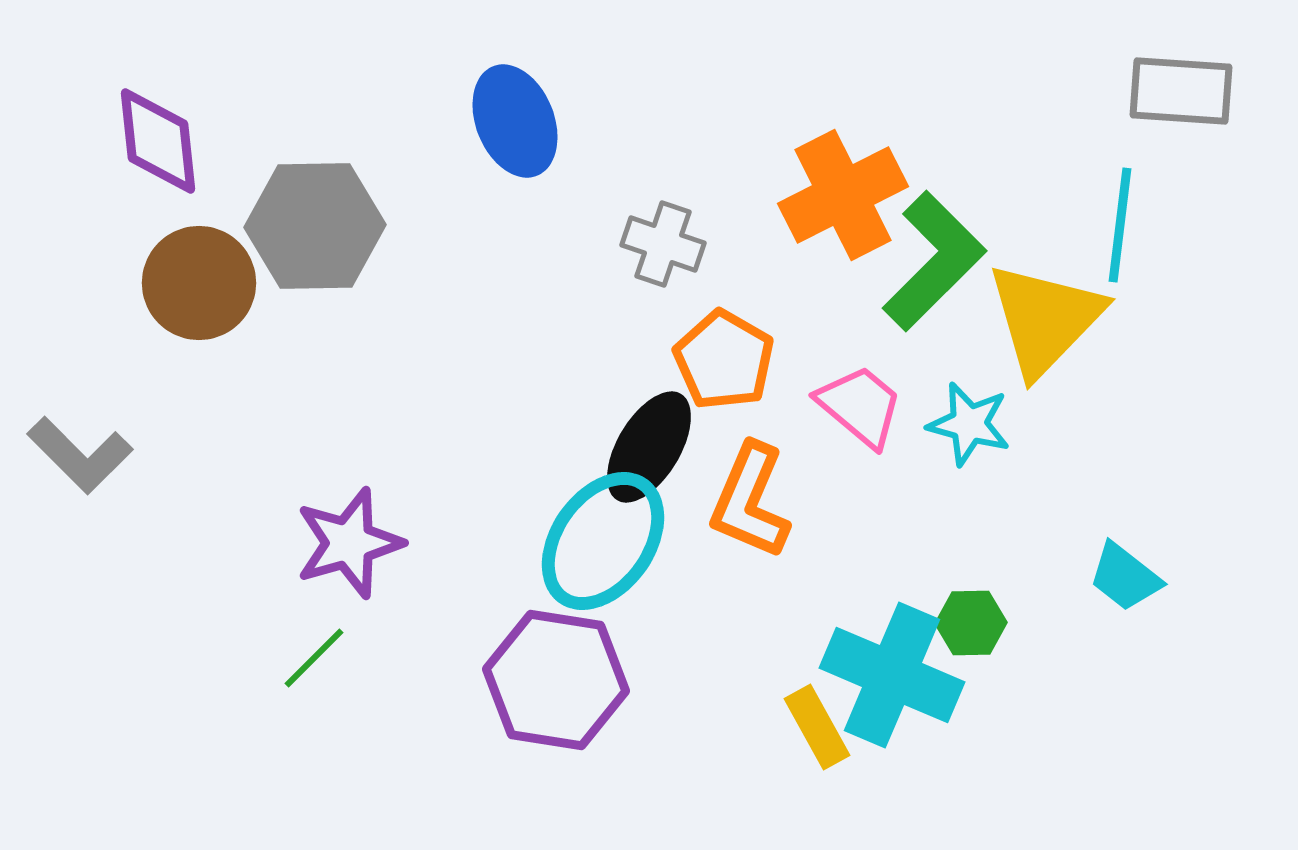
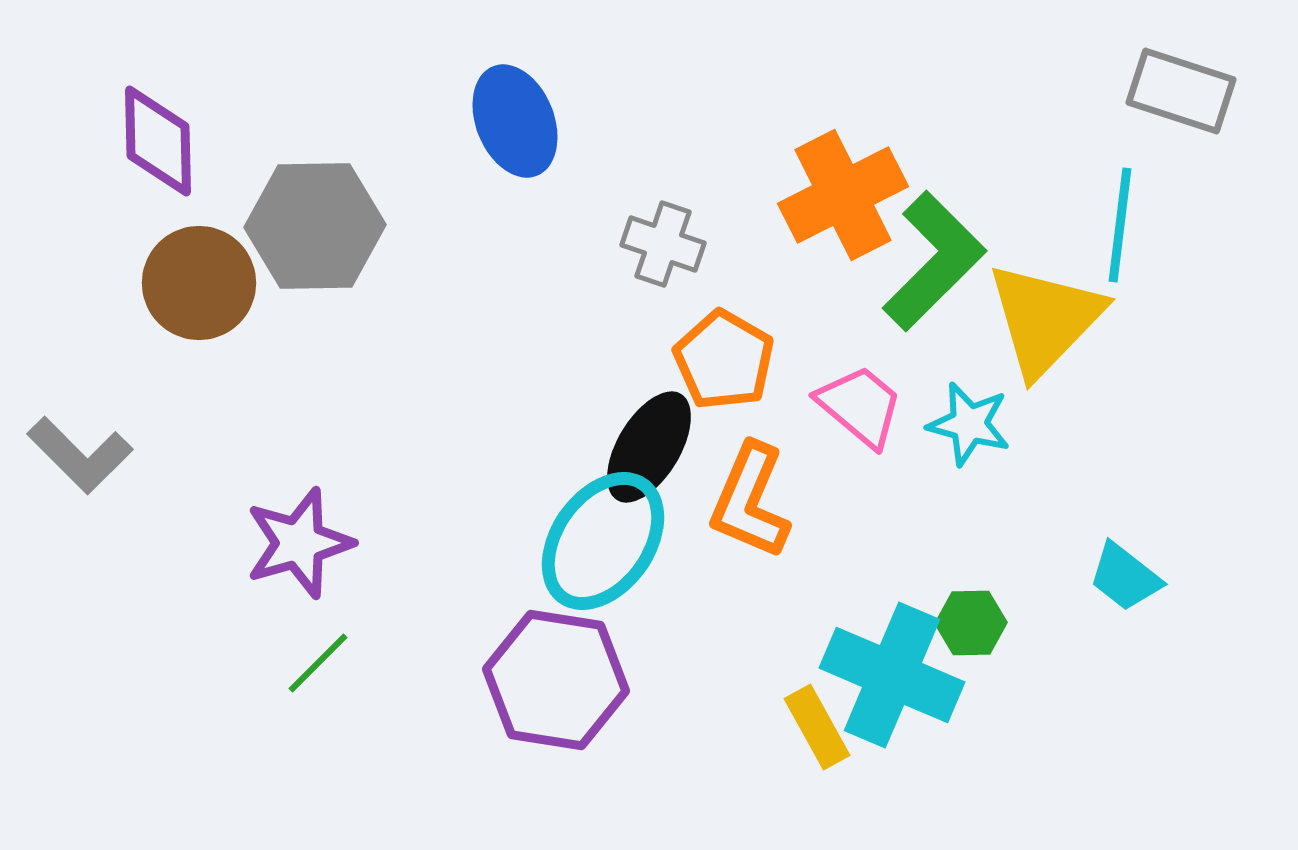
gray rectangle: rotated 14 degrees clockwise
purple diamond: rotated 5 degrees clockwise
purple star: moved 50 px left
green line: moved 4 px right, 5 px down
